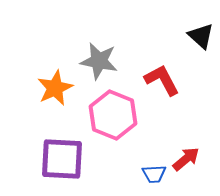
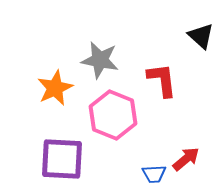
gray star: moved 1 px right, 1 px up
red L-shape: rotated 21 degrees clockwise
